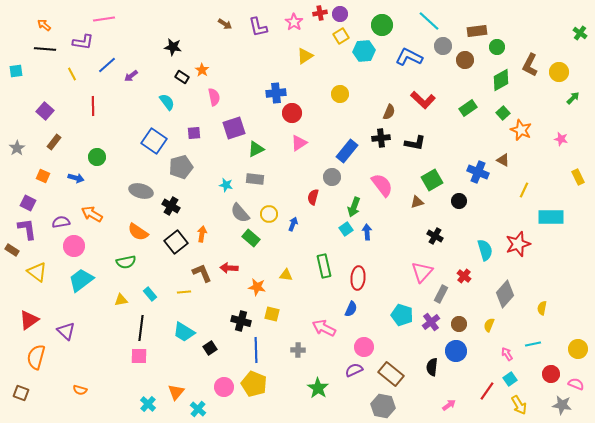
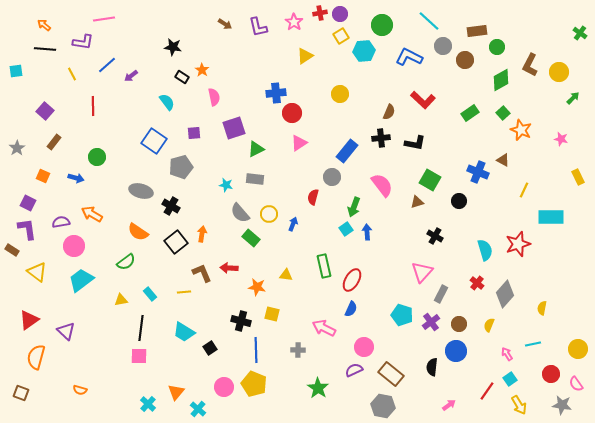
green rectangle at (468, 108): moved 2 px right, 5 px down
green square at (432, 180): moved 2 px left; rotated 30 degrees counterclockwise
green semicircle at (126, 262): rotated 24 degrees counterclockwise
red cross at (464, 276): moved 13 px right, 7 px down
red ellipse at (358, 278): moved 6 px left, 2 px down; rotated 25 degrees clockwise
pink semicircle at (576, 384): rotated 147 degrees counterclockwise
